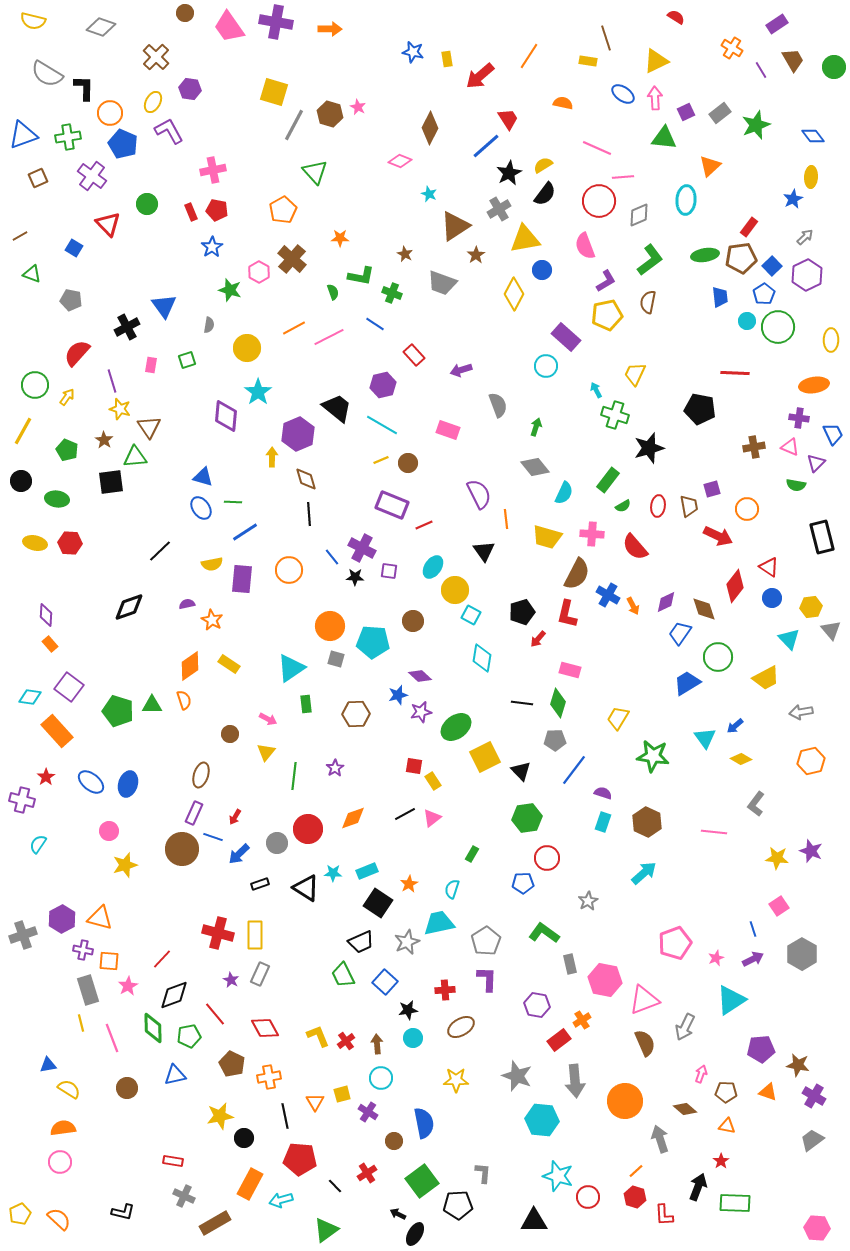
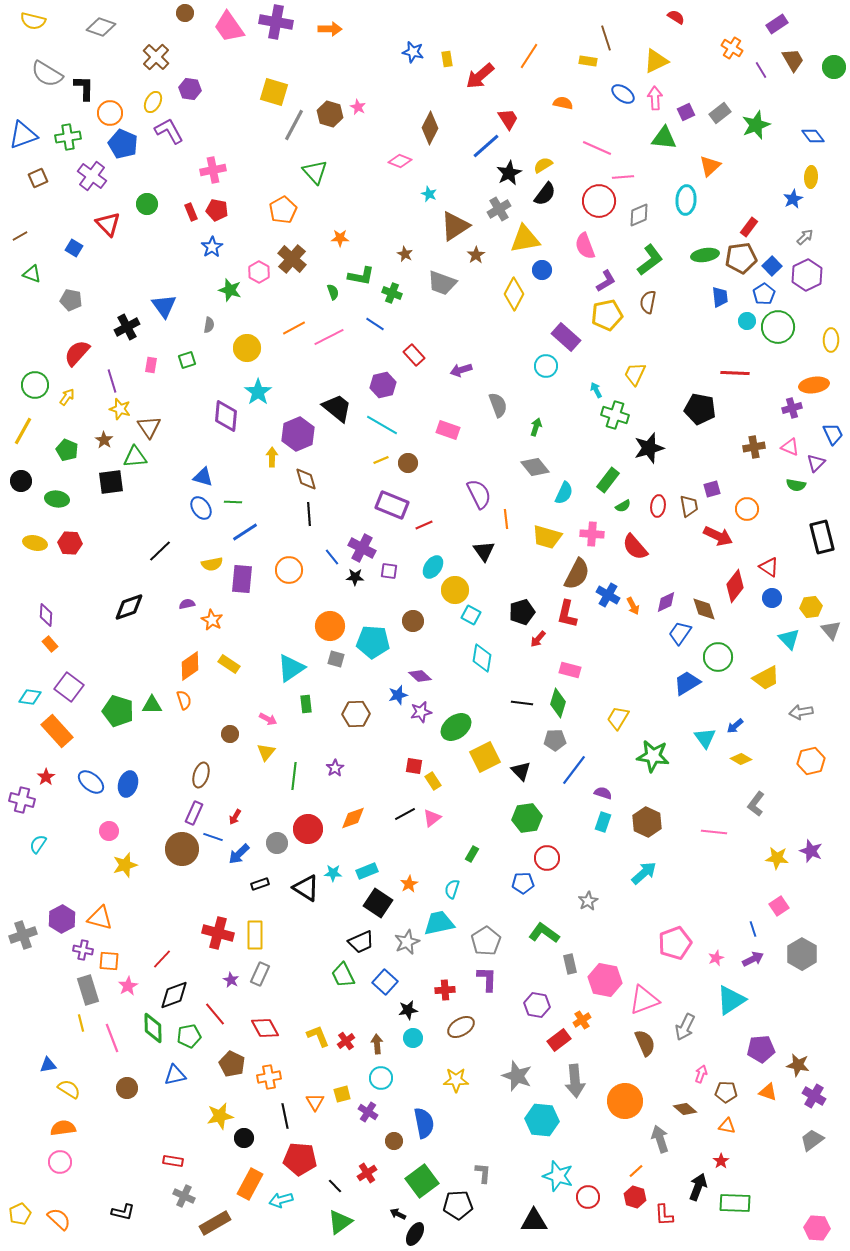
purple cross at (799, 418): moved 7 px left, 10 px up; rotated 24 degrees counterclockwise
green triangle at (326, 1230): moved 14 px right, 8 px up
